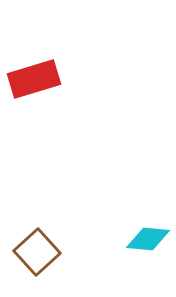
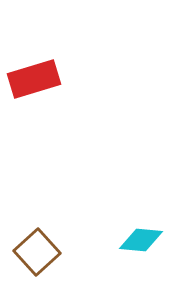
cyan diamond: moved 7 px left, 1 px down
